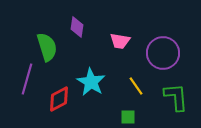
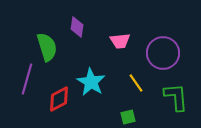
pink trapezoid: rotated 15 degrees counterclockwise
yellow line: moved 3 px up
green square: rotated 14 degrees counterclockwise
